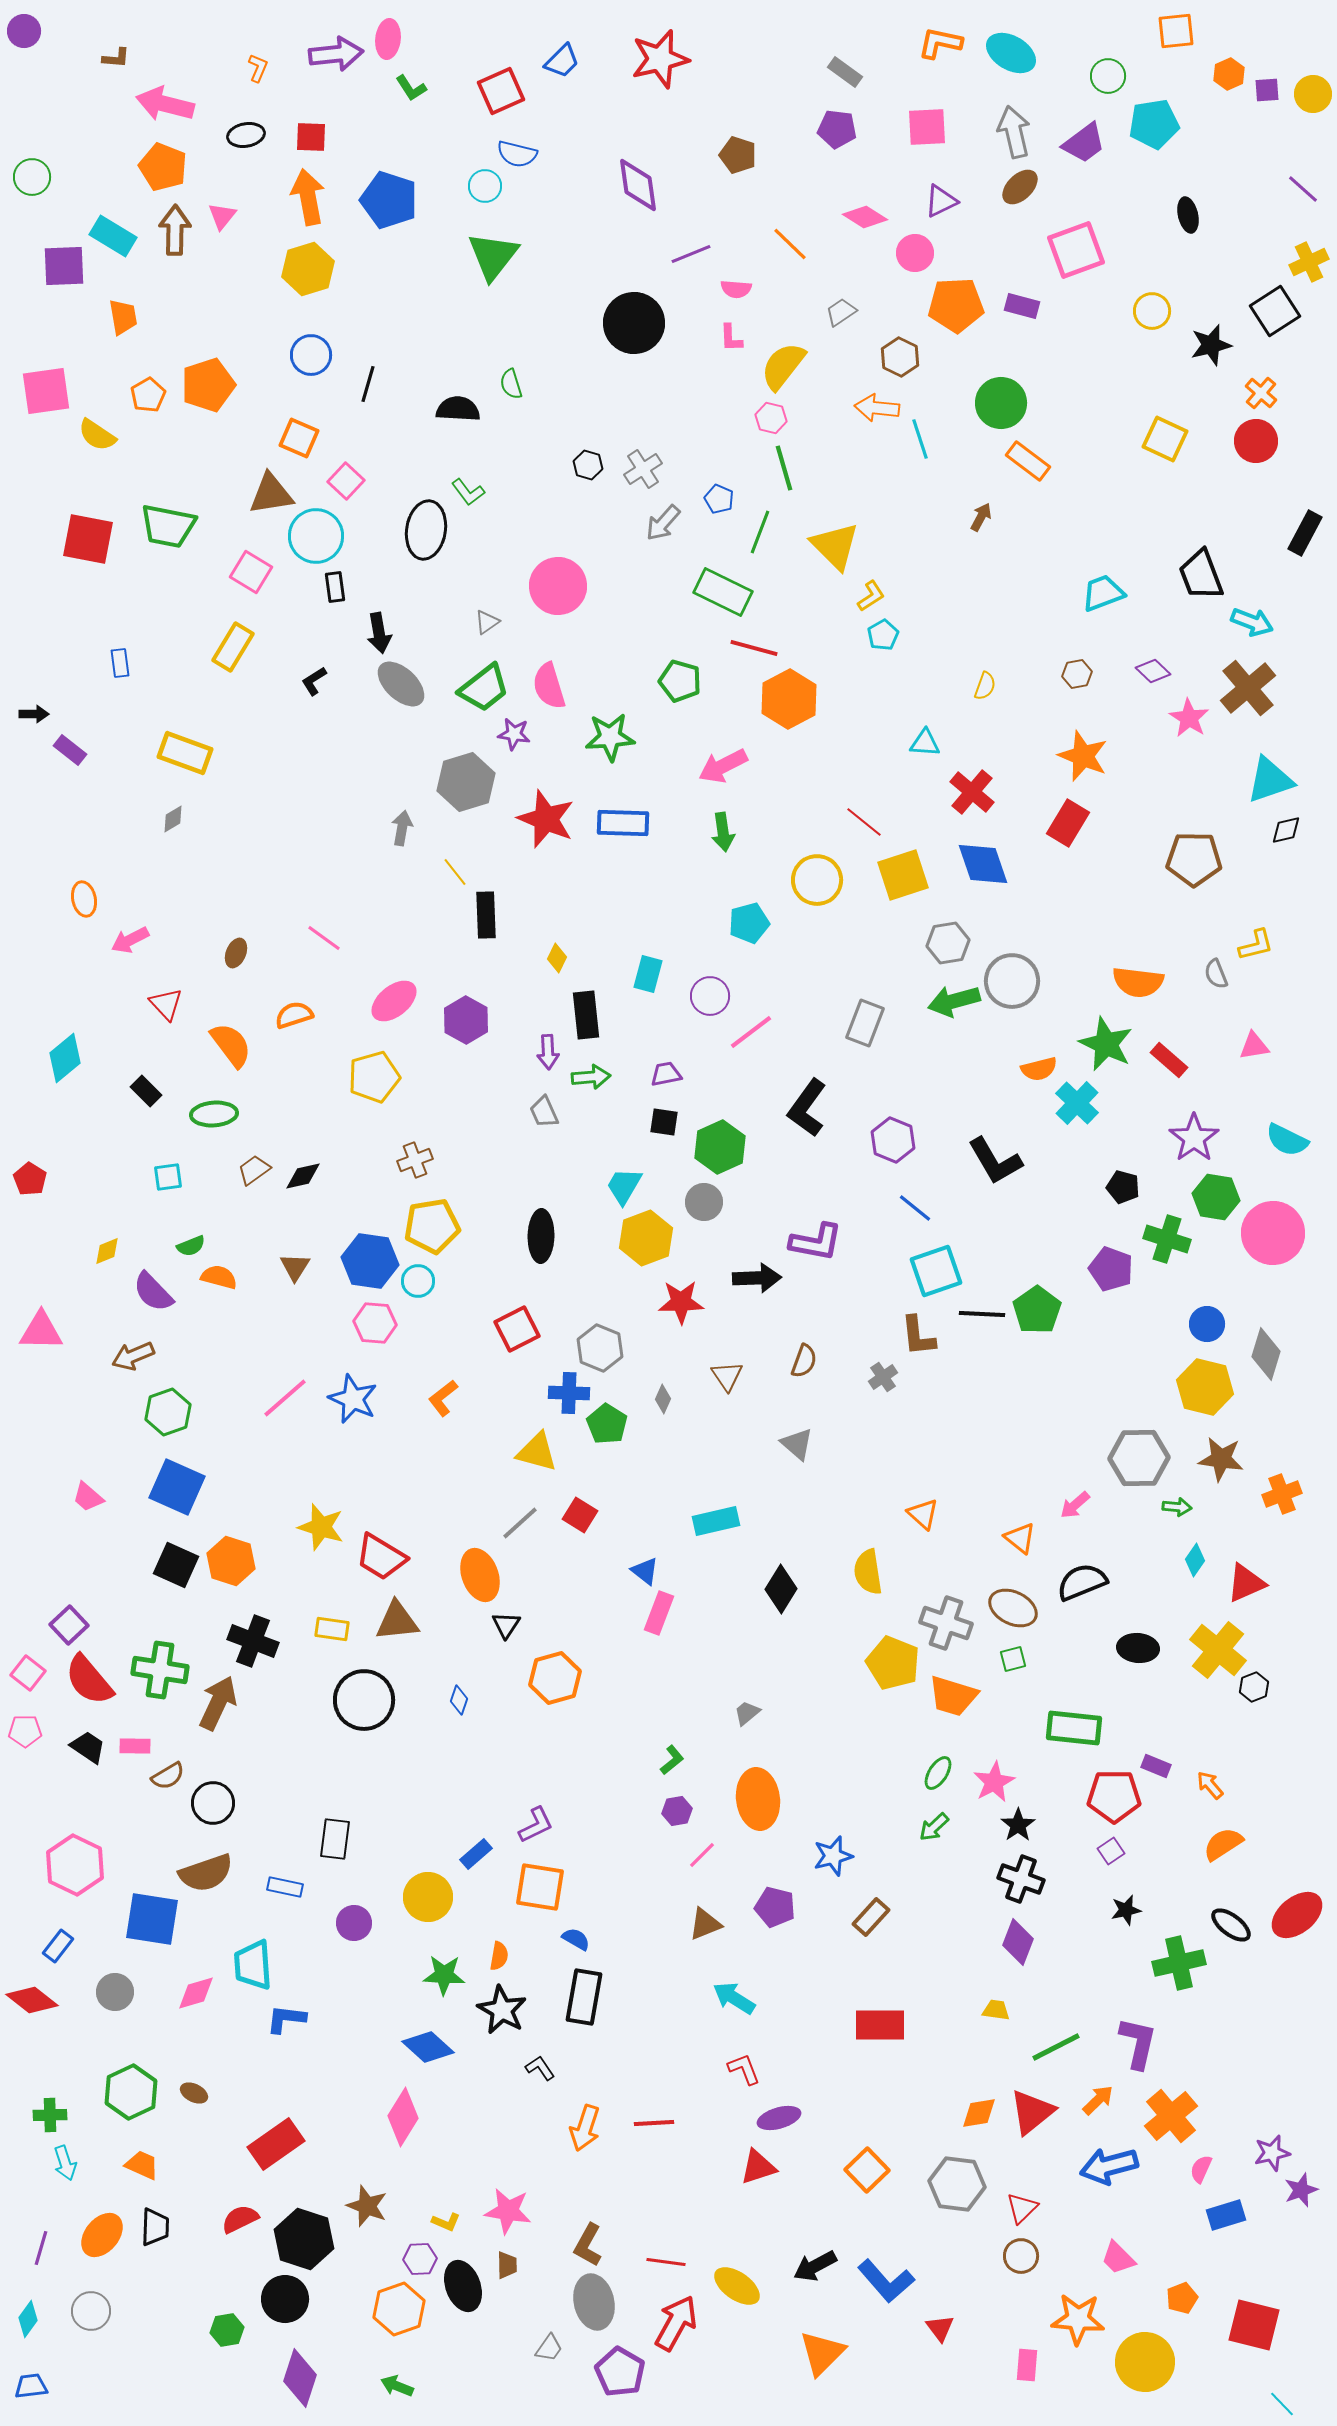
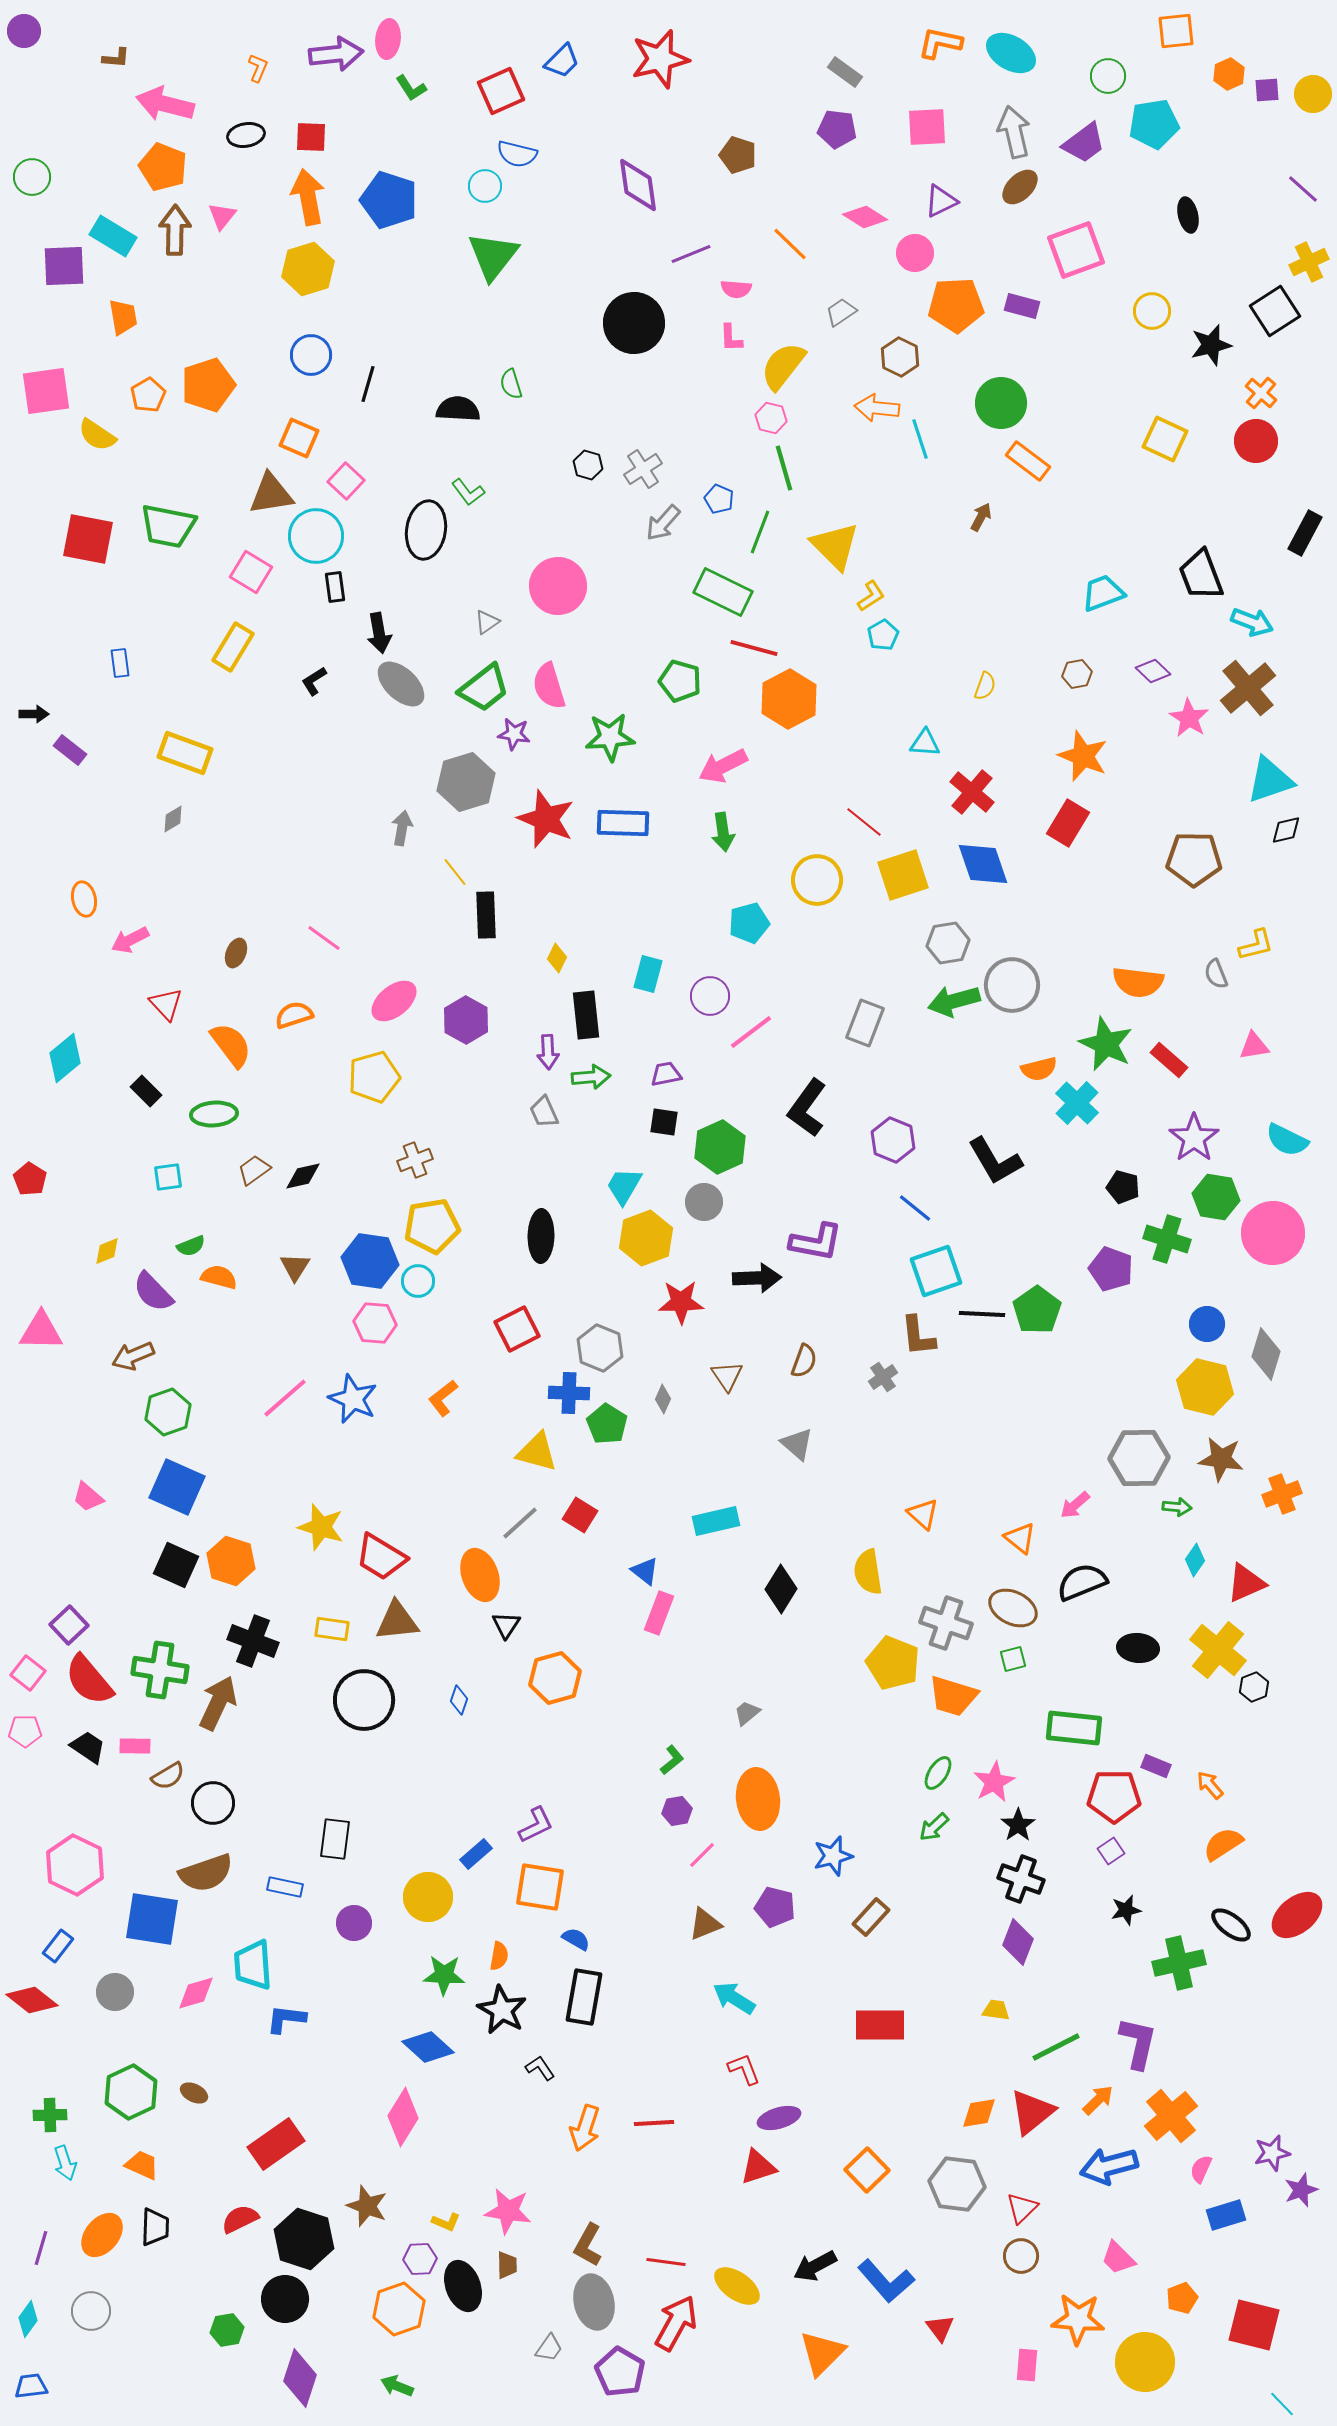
gray circle at (1012, 981): moved 4 px down
